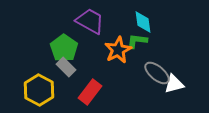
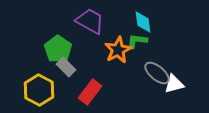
green pentagon: moved 6 px left, 1 px down
